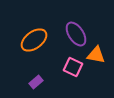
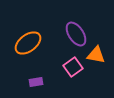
orange ellipse: moved 6 px left, 3 px down
pink square: rotated 30 degrees clockwise
purple rectangle: rotated 32 degrees clockwise
